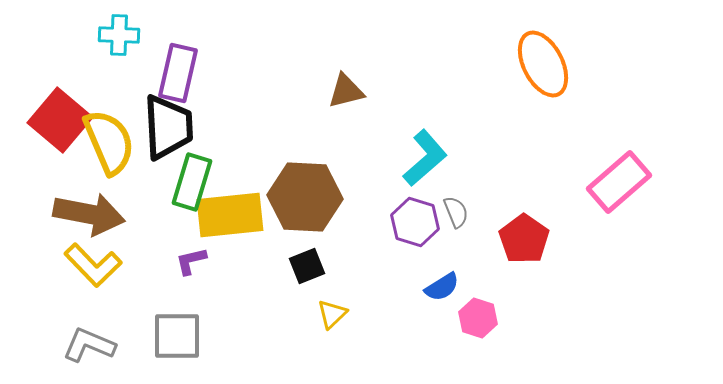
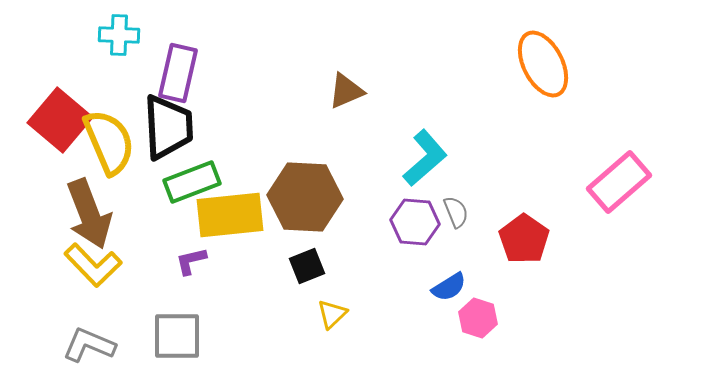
brown triangle: rotated 9 degrees counterclockwise
green rectangle: rotated 52 degrees clockwise
brown arrow: rotated 58 degrees clockwise
purple hexagon: rotated 12 degrees counterclockwise
blue semicircle: moved 7 px right
